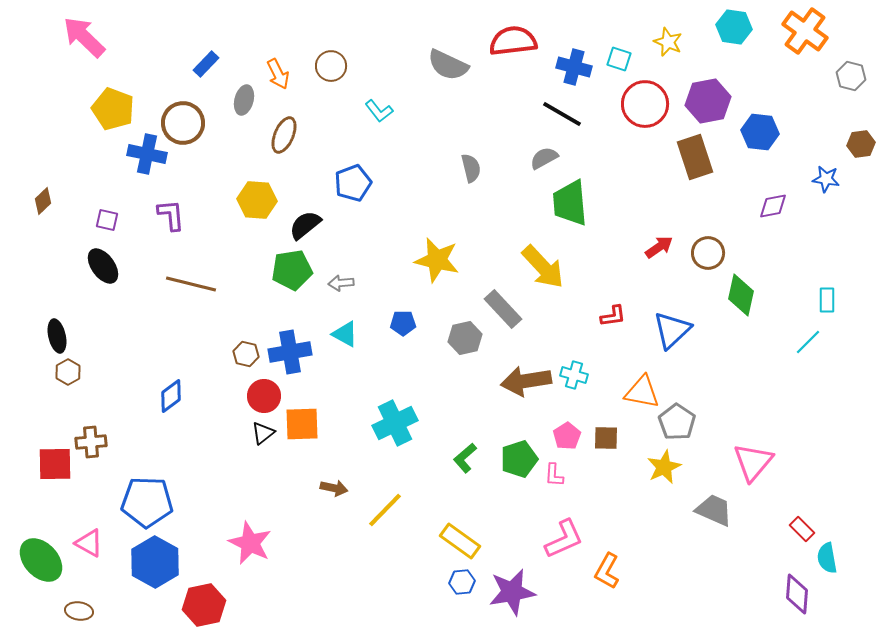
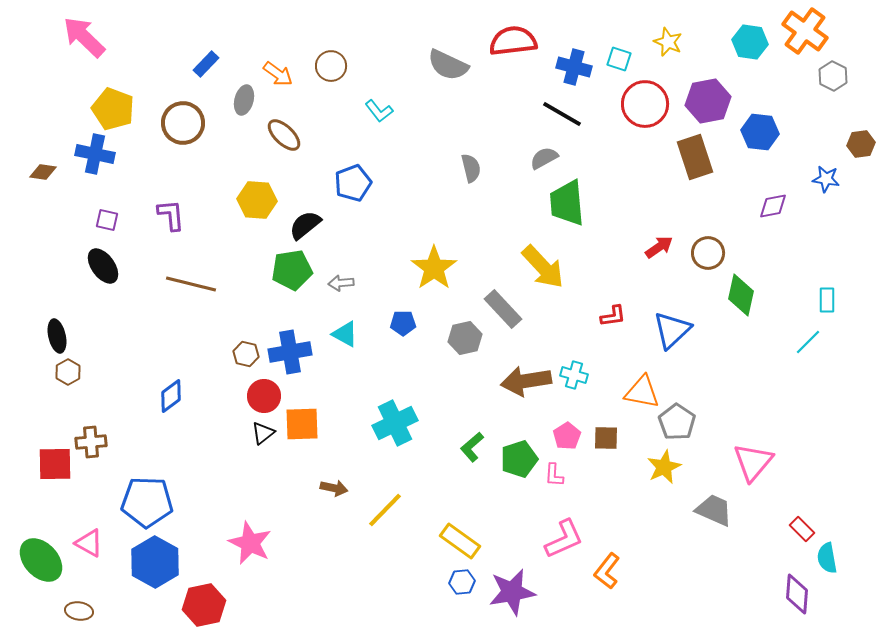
cyan hexagon at (734, 27): moved 16 px right, 15 px down
orange arrow at (278, 74): rotated 28 degrees counterclockwise
gray hexagon at (851, 76): moved 18 px left; rotated 12 degrees clockwise
brown ellipse at (284, 135): rotated 69 degrees counterclockwise
blue cross at (147, 154): moved 52 px left
brown diamond at (43, 201): moved 29 px up; rotated 52 degrees clockwise
green trapezoid at (570, 203): moved 3 px left
yellow star at (437, 260): moved 3 px left, 8 px down; rotated 24 degrees clockwise
green L-shape at (465, 458): moved 7 px right, 11 px up
orange L-shape at (607, 571): rotated 9 degrees clockwise
